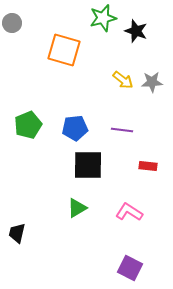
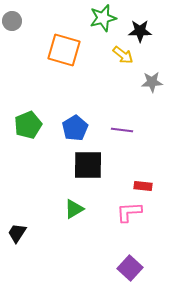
gray circle: moved 2 px up
black star: moved 4 px right; rotated 20 degrees counterclockwise
yellow arrow: moved 25 px up
blue pentagon: rotated 25 degrees counterclockwise
red rectangle: moved 5 px left, 20 px down
green triangle: moved 3 px left, 1 px down
pink L-shape: rotated 36 degrees counterclockwise
black trapezoid: rotated 20 degrees clockwise
purple square: rotated 15 degrees clockwise
